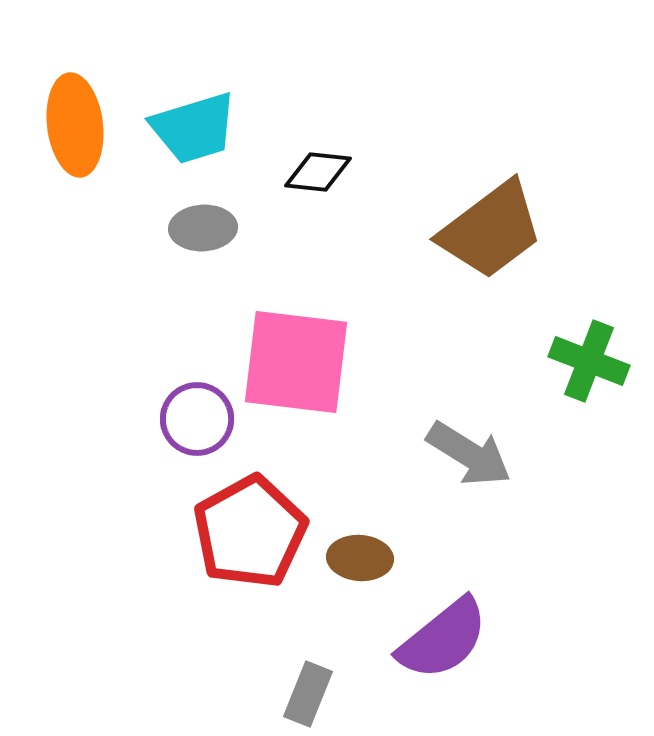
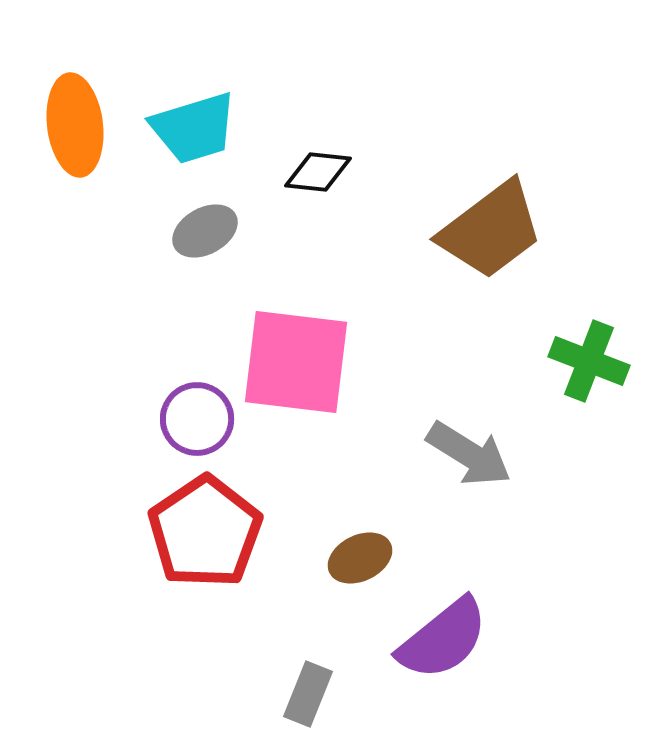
gray ellipse: moved 2 px right, 3 px down; rotated 26 degrees counterclockwise
red pentagon: moved 45 px left; rotated 5 degrees counterclockwise
brown ellipse: rotated 30 degrees counterclockwise
